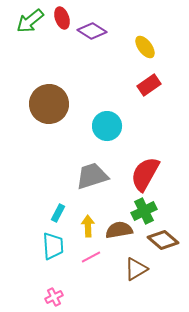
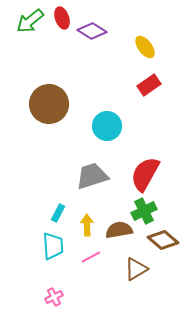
yellow arrow: moved 1 px left, 1 px up
